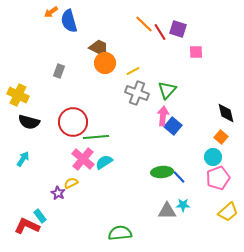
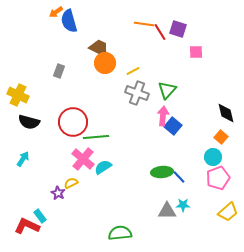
orange arrow: moved 5 px right
orange line: rotated 36 degrees counterclockwise
cyan semicircle: moved 1 px left, 5 px down
